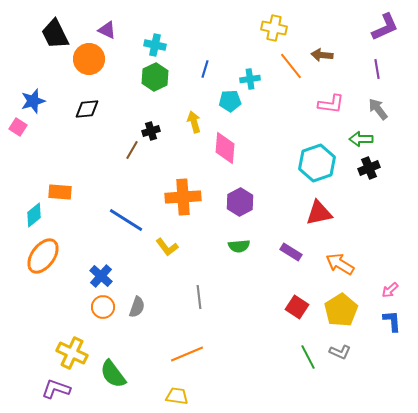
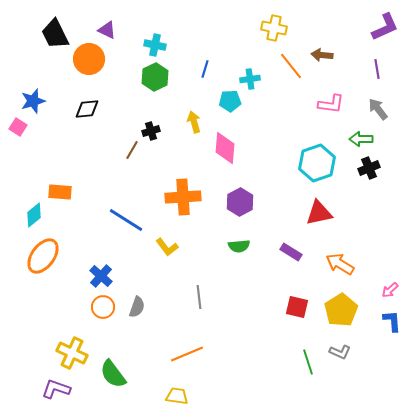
red square at (297, 307): rotated 20 degrees counterclockwise
green line at (308, 357): moved 5 px down; rotated 10 degrees clockwise
